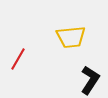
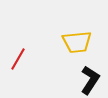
yellow trapezoid: moved 6 px right, 5 px down
